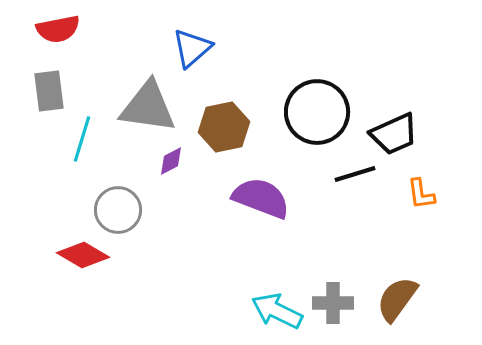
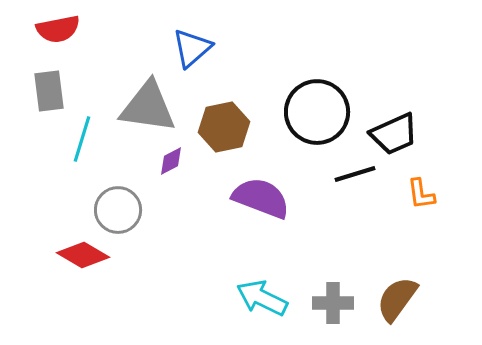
cyan arrow: moved 15 px left, 13 px up
